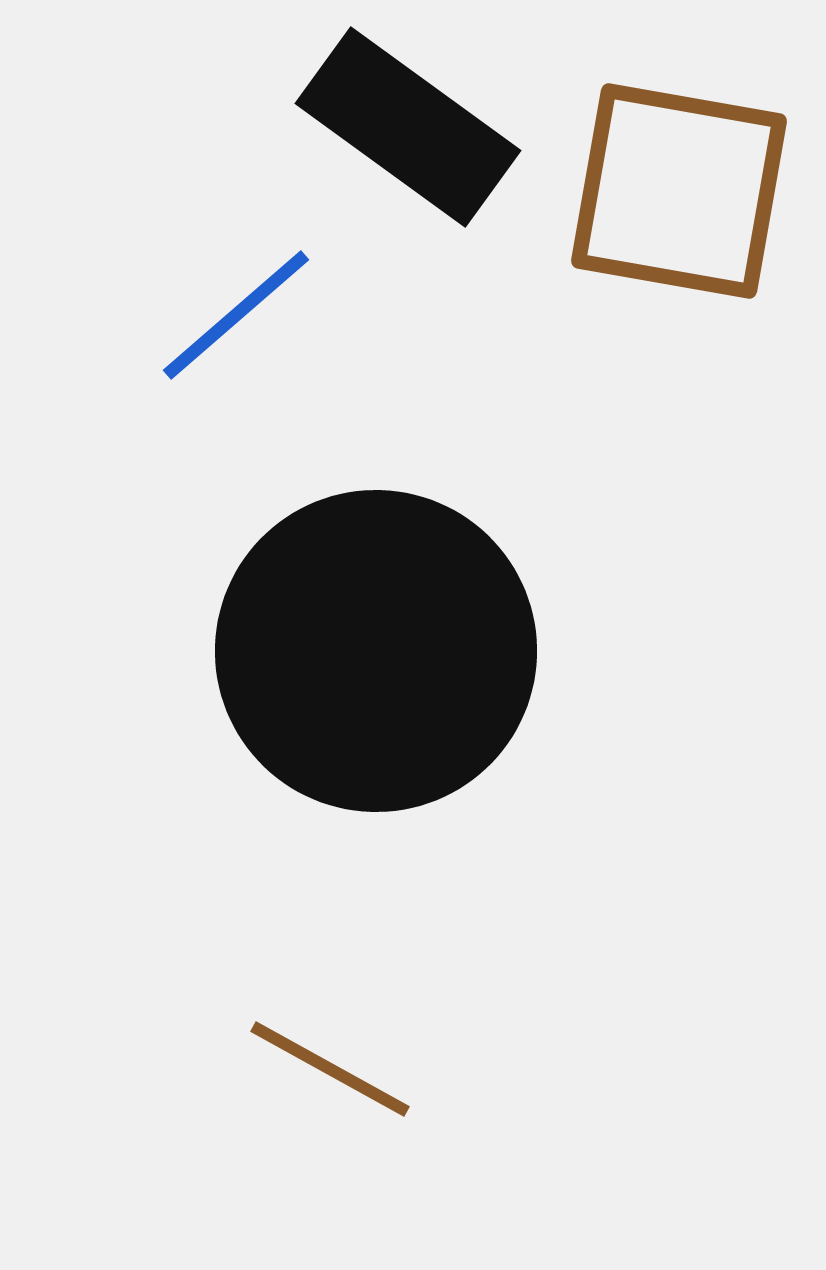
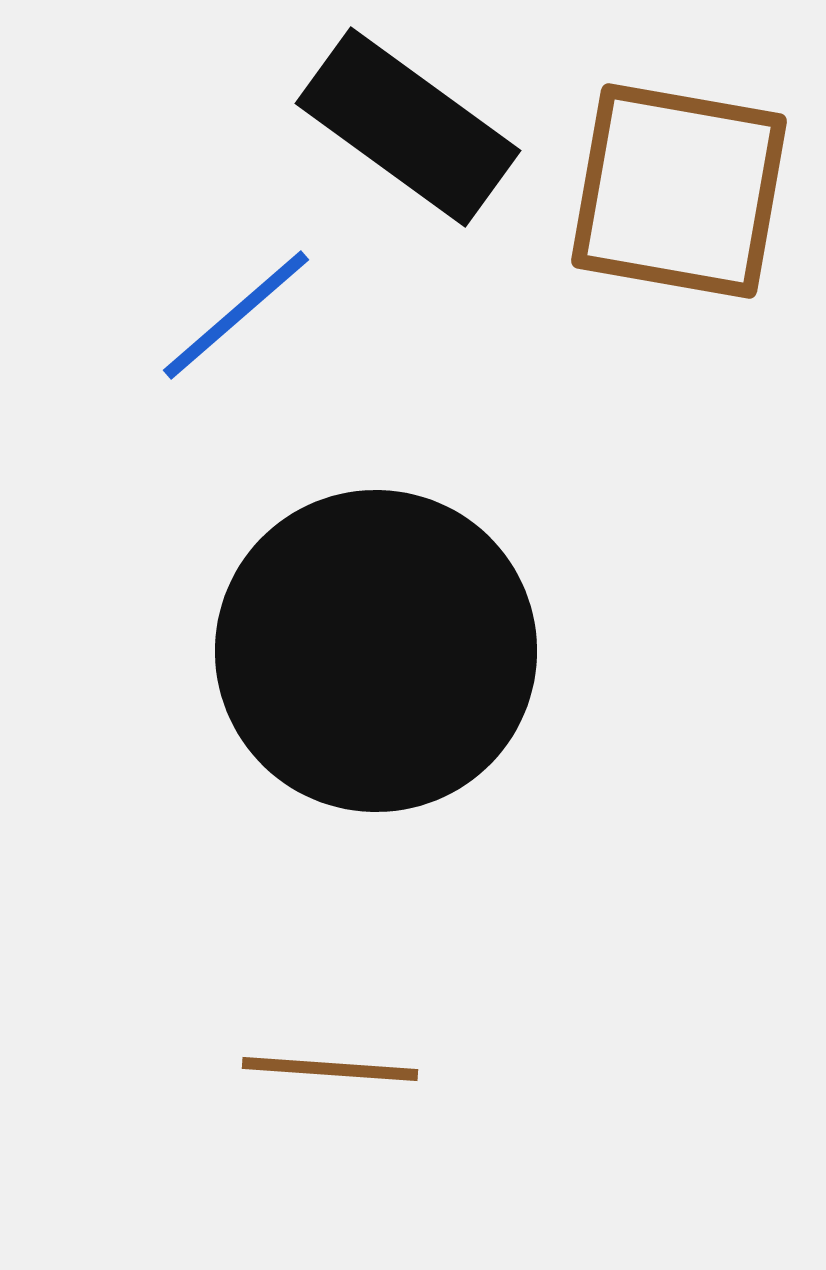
brown line: rotated 25 degrees counterclockwise
